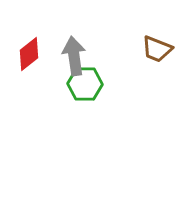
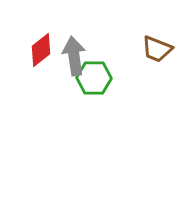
red diamond: moved 12 px right, 4 px up
green hexagon: moved 9 px right, 6 px up
